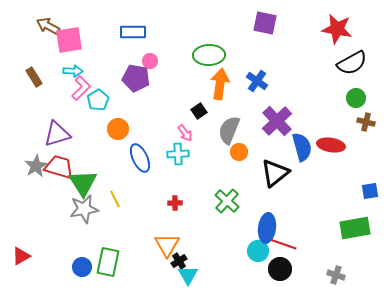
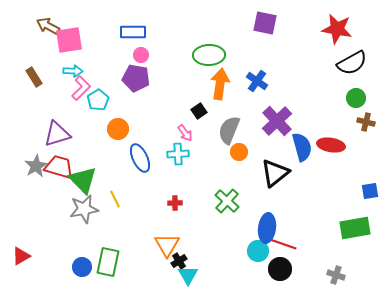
pink circle at (150, 61): moved 9 px left, 6 px up
green triangle at (83, 183): moved 3 px up; rotated 12 degrees counterclockwise
